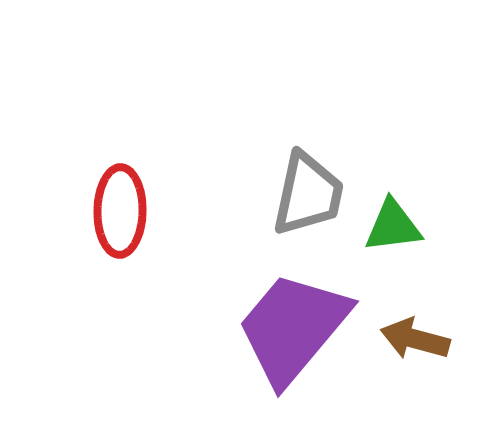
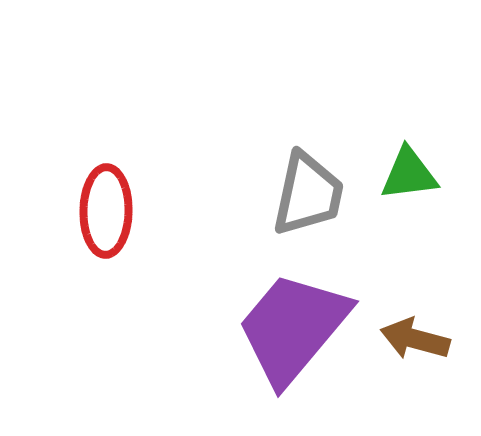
red ellipse: moved 14 px left
green triangle: moved 16 px right, 52 px up
